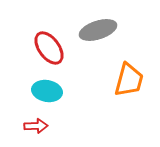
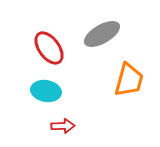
gray ellipse: moved 4 px right, 4 px down; rotated 12 degrees counterclockwise
cyan ellipse: moved 1 px left
red arrow: moved 27 px right
